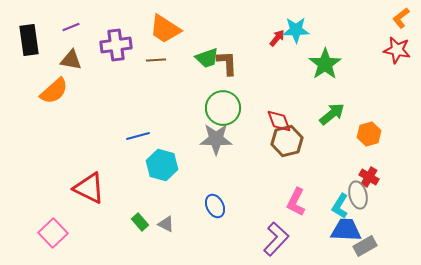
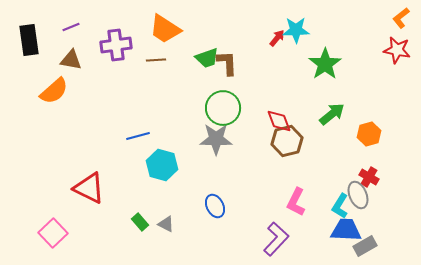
gray ellipse: rotated 8 degrees counterclockwise
